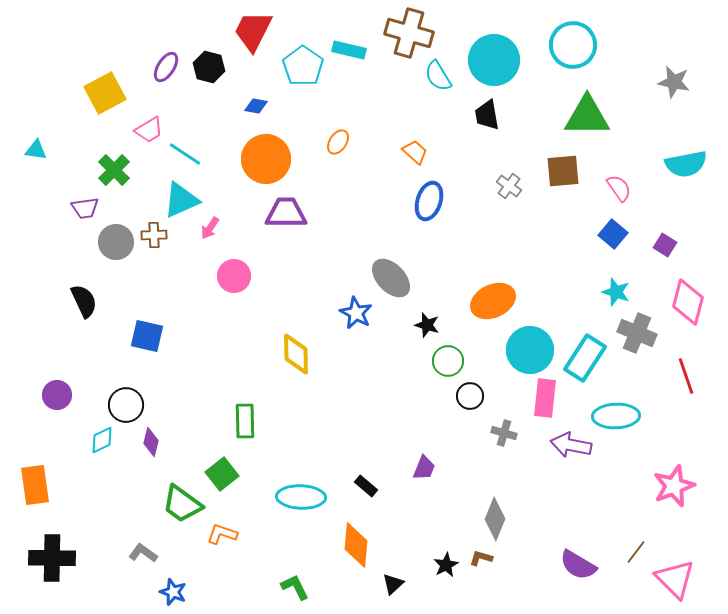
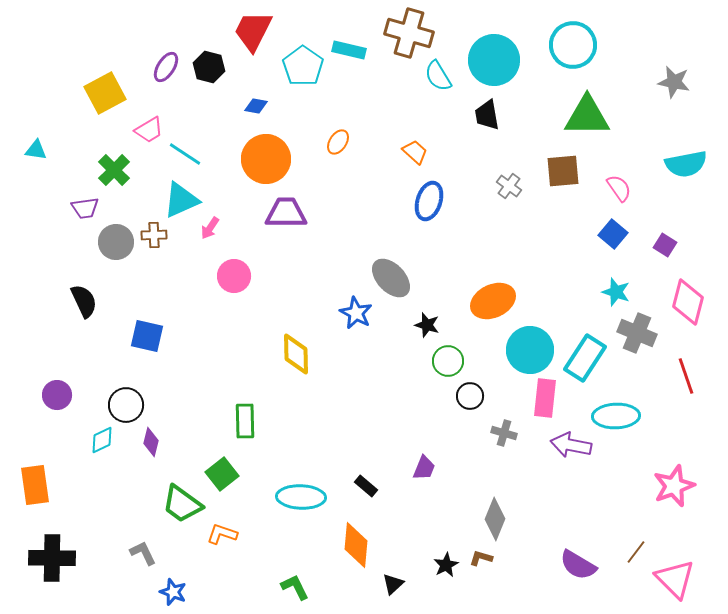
gray L-shape at (143, 553): rotated 28 degrees clockwise
